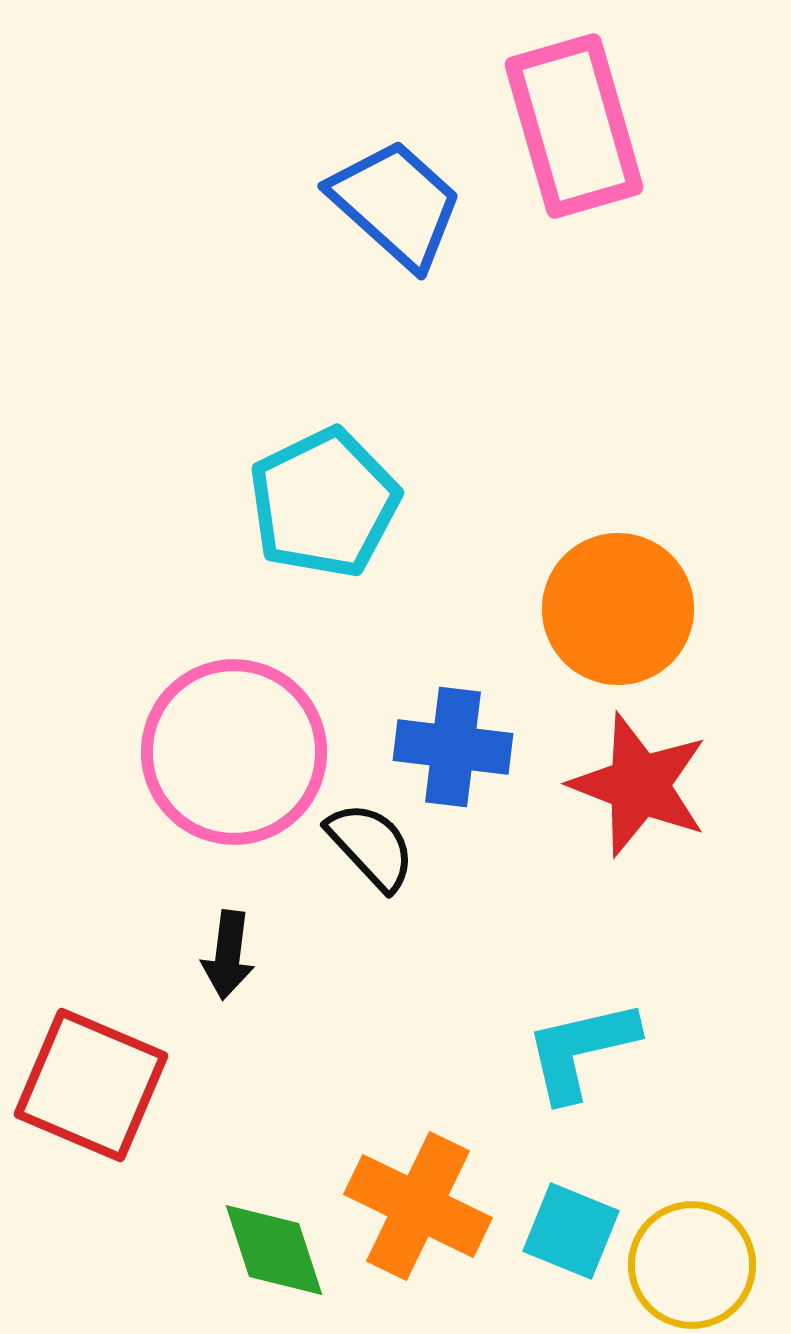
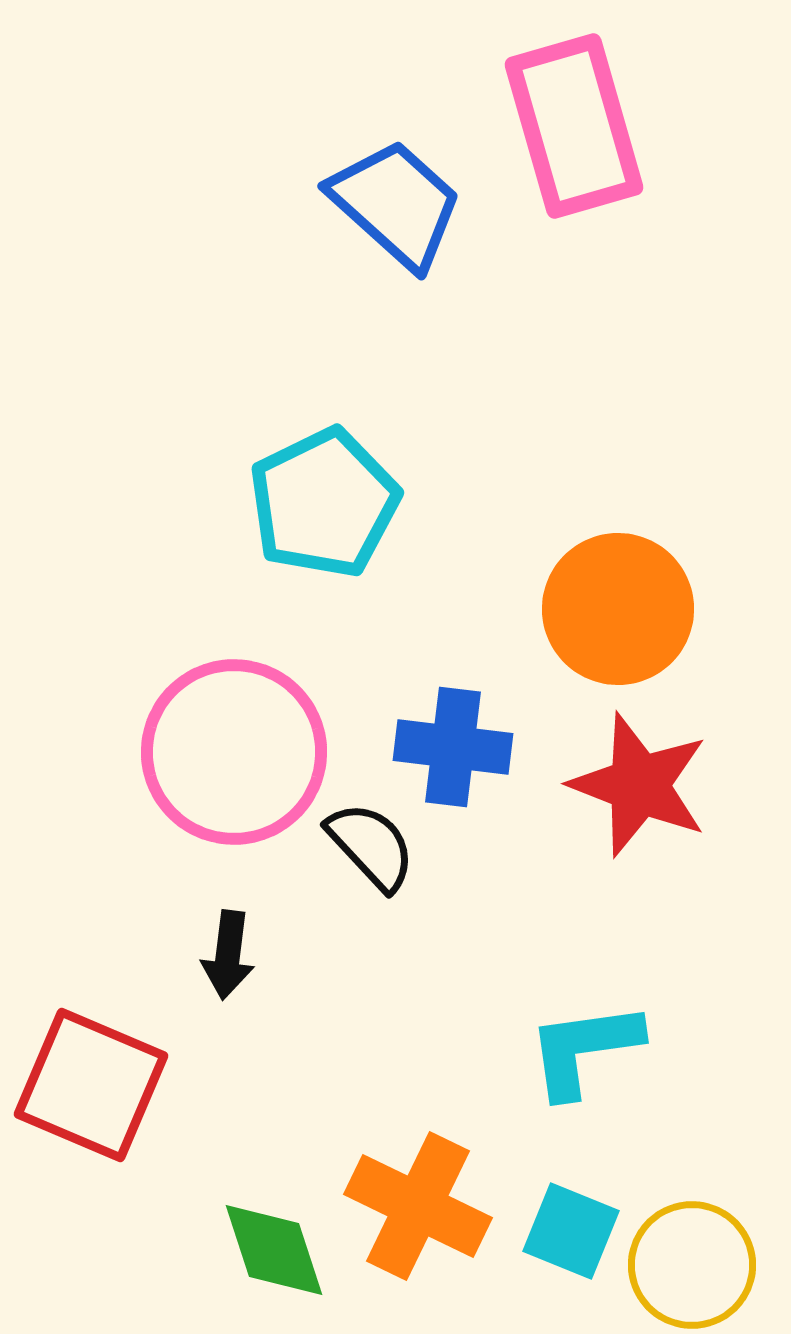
cyan L-shape: moved 3 px right, 1 px up; rotated 5 degrees clockwise
